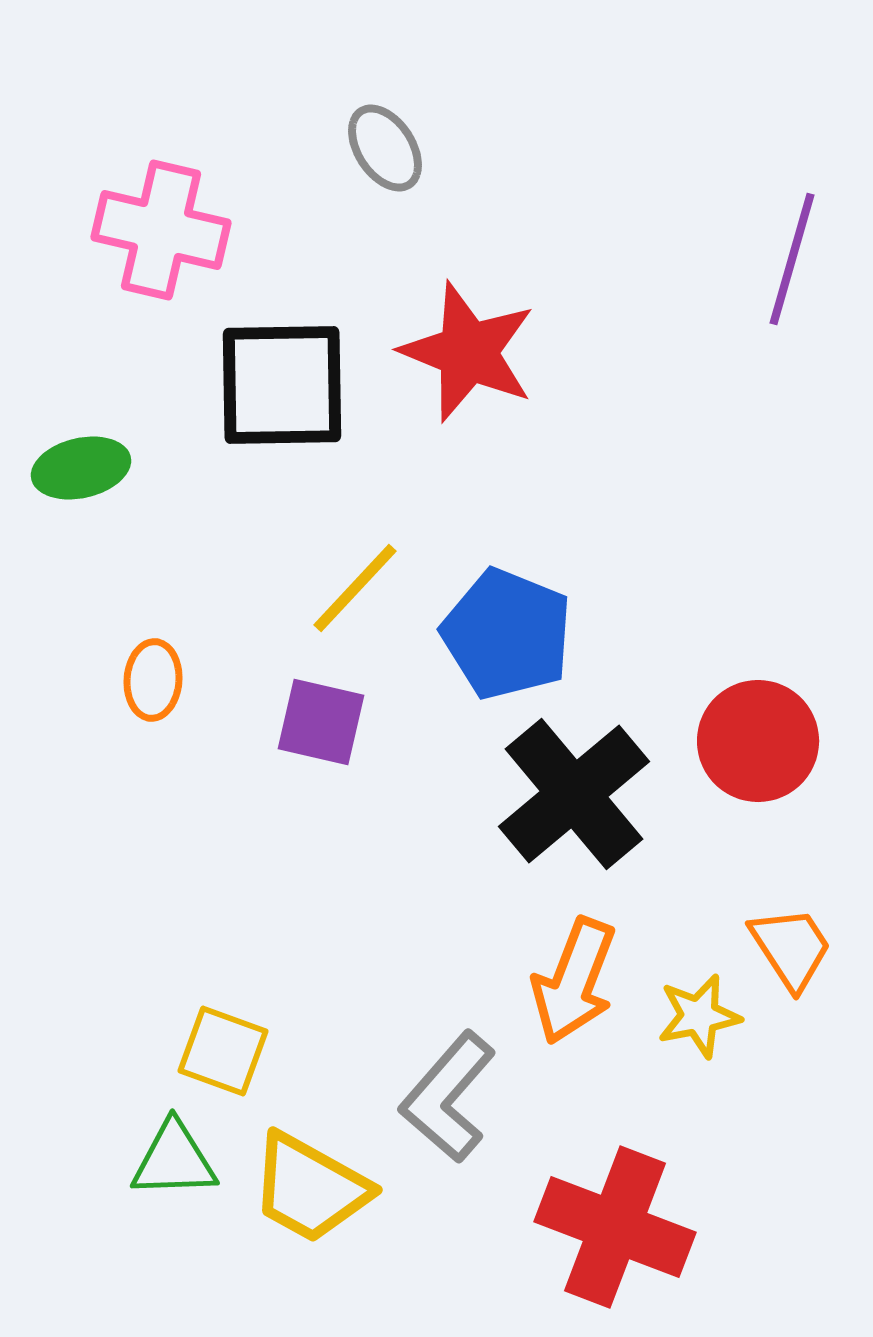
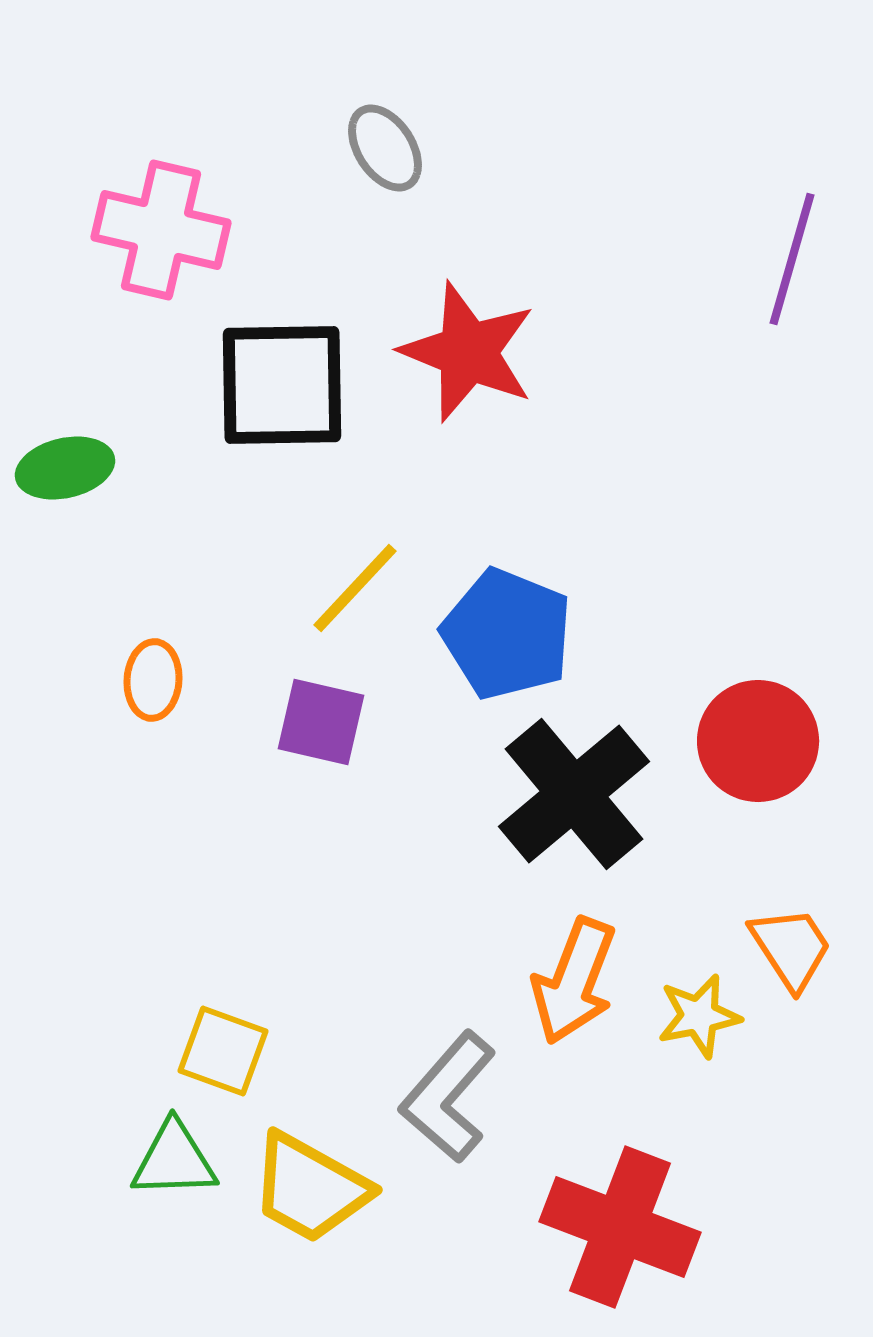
green ellipse: moved 16 px left
red cross: moved 5 px right
